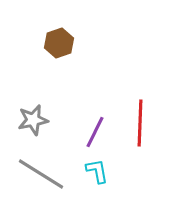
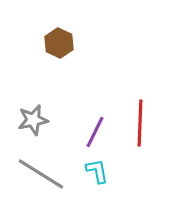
brown hexagon: rotated 16 degrees counterclockwise
